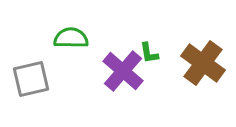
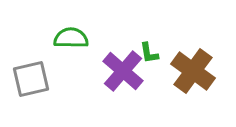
brown cross: moved 10 px left, 8 px down
